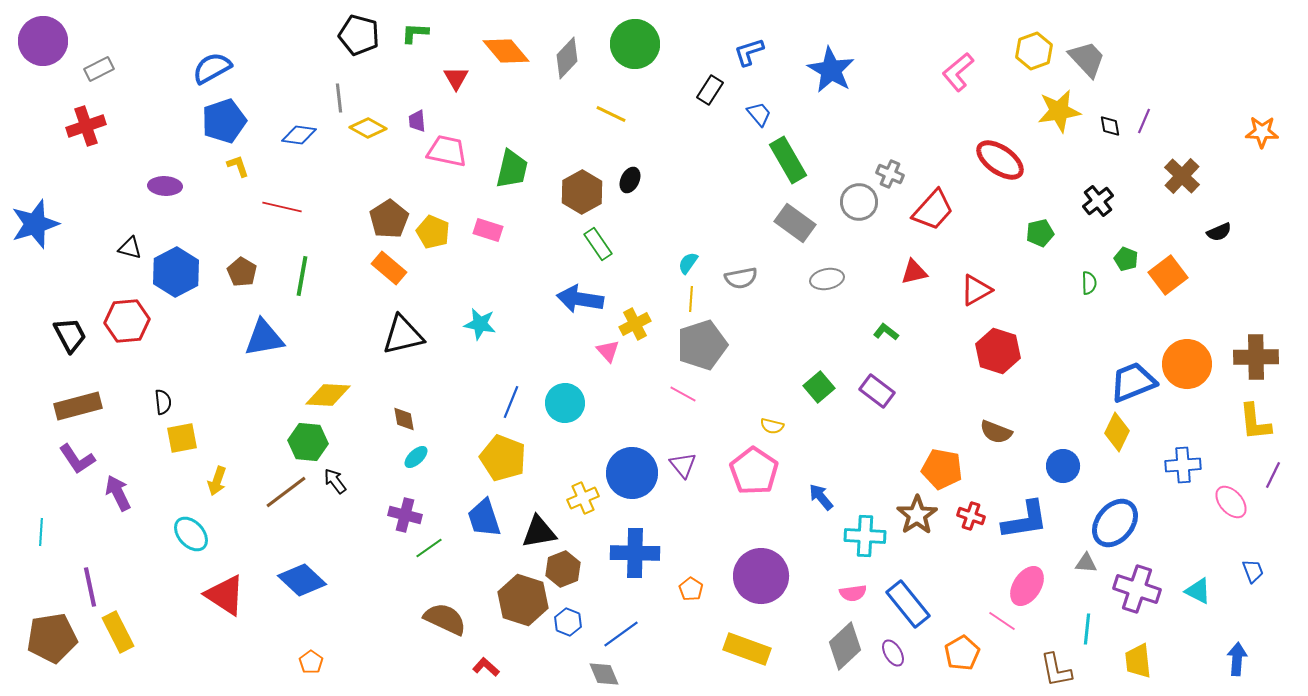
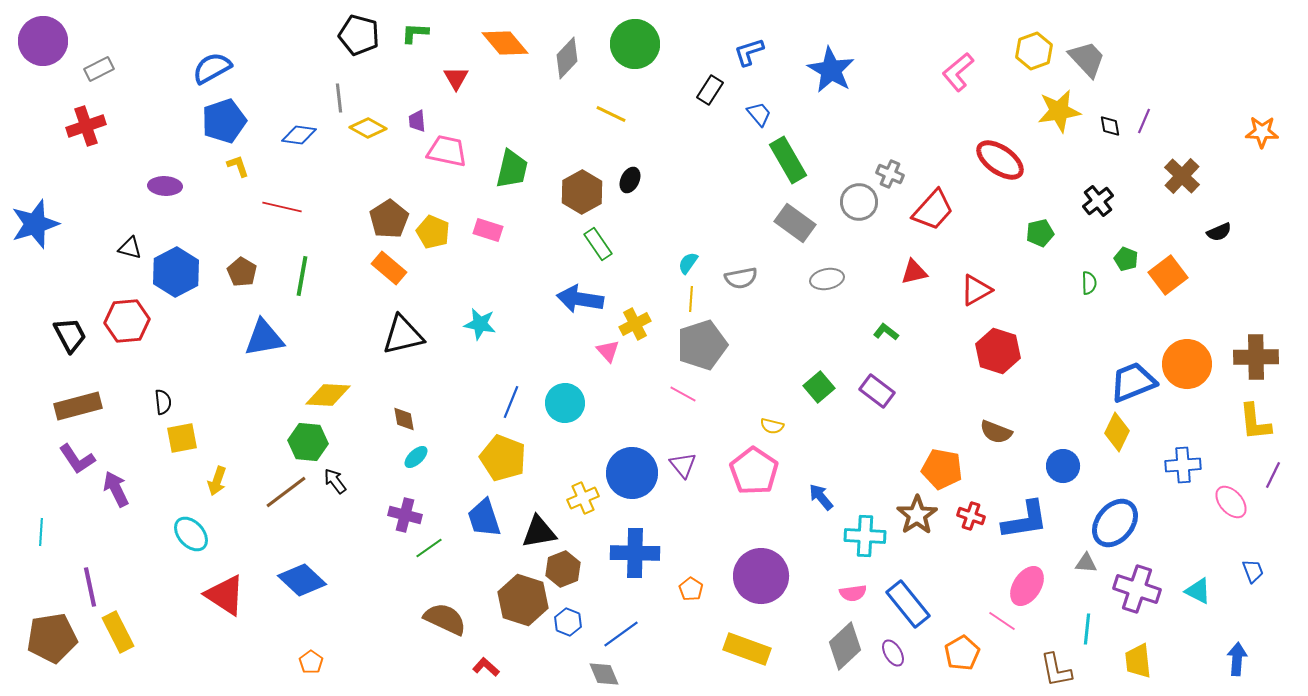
orange diamond at (506, 51): moved 1 px left, 8 px up
purple arrow at (118, 493): moved 2 px left, 4 px up
